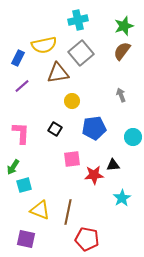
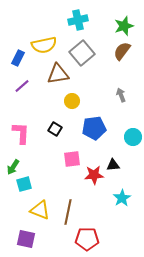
gray square: moved 1 px right
brown triangle: moved 1 px down
cyan square: moved 1 px up
red pentagon: rotated 10 degrees counterclockwise
